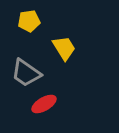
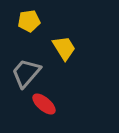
gray trapezoid: rotated 96 degrees clockwise
red ellipse: rotated 70 degrees clockwise
